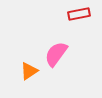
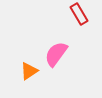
red rectangle: rotated 70 degrees clockwise
